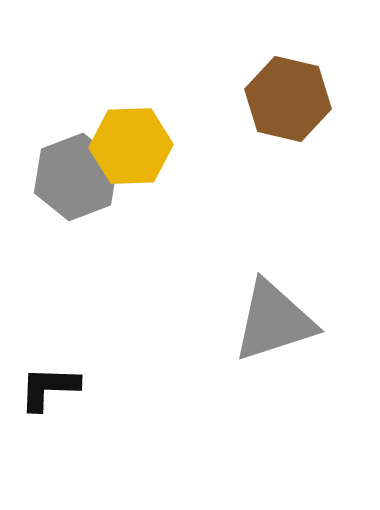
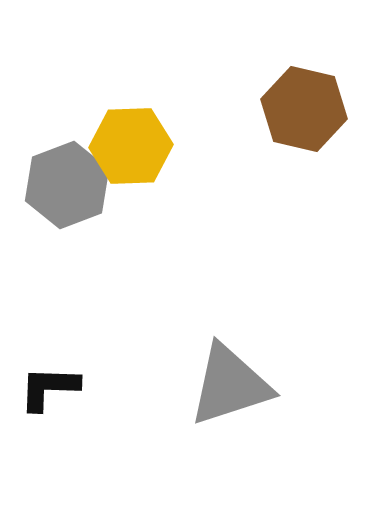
brown hexagon: moved 16 px right, 10 px down
gray hexagon: moved 9 px left, 8 px down
gray triangle: moved 44 px left, 64 px down
